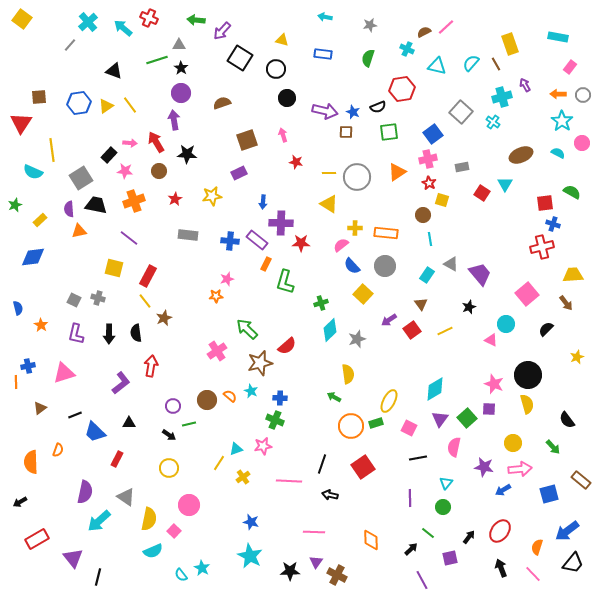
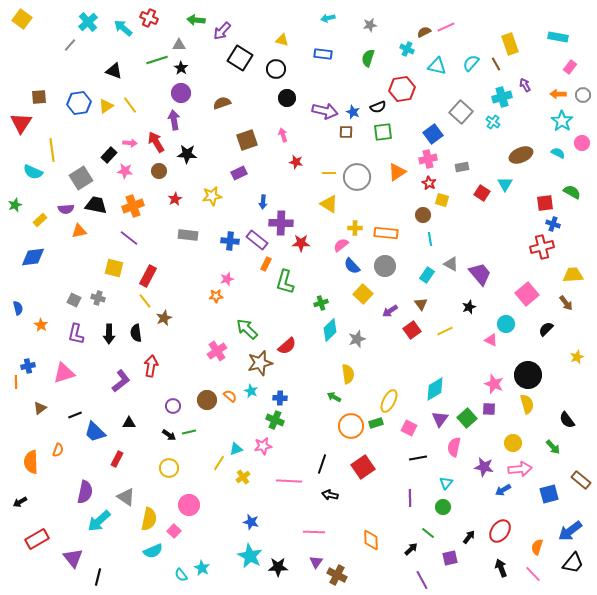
cyan arrow at (325, 17): moved 3 px right, 1 px down; rotated 24 degrees counterclockwise
pink line at (446, 27): rotated 18 degrees clockwise
green square at (389, 132): moved 6 px left
orange cross at (134, 201): moved 1 px left, 5 px down
purple semicircle at (69, 209): moved 3 px left; rotated 91 degrees counterclockwise
purple arrow at (389, 320): moved 1 px right, 9 px up
purple L-shape at (121, 383): moved 2 px up
green line at (189, 424): moved 8 px down
blue arrow at (567, 531): moved 3 px right
black star at (290, 571): moved 12 px left, 4 px up
